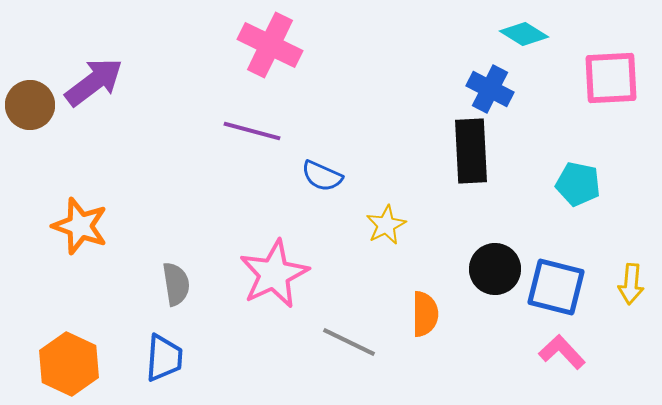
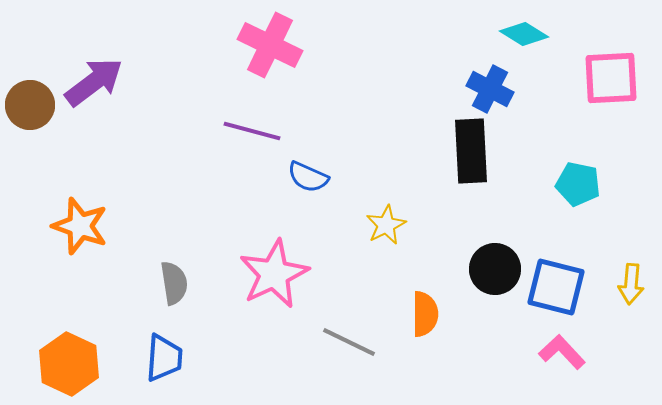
blue semicircle: moved 14 px left, 1 px down
gray semicircle: moved 2 px left, 1 px up
